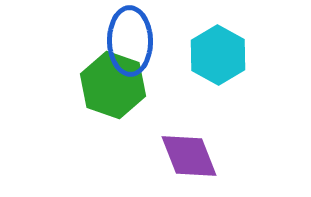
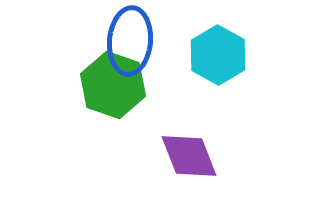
blue ellipse: rotated 6 degrees clockwise
